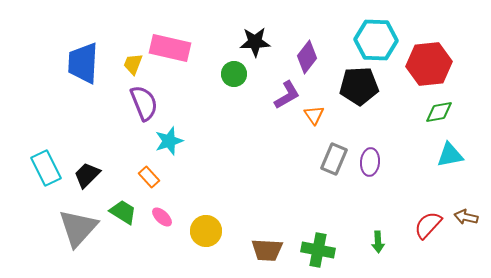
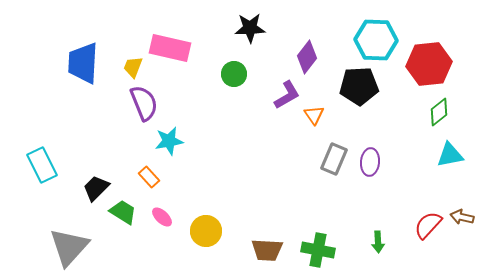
black star: moved 5 px left, 14 px up
yellow trapezoid: moved 3 px down
green diamond: rotated 28 degrees counterclockwise
cyan star: rotated 8 degrees clockwise
cyan rectangle: moved 4 px left, 3 px up
black trapezoid: moved 9 px right, 13 px down
brown arrow: moved 4 px left
gray triangle: moved 9 px left, 19 px down
